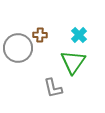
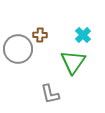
cyan cross: moved 4 px right
gray circle: moved 1 px down
gray L-shape: moved 3 px left, 6 px down
